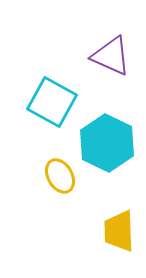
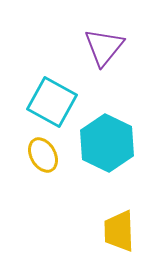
purple triangle: moved 7 px left, 9 px up; rotated 45 degrees clockwise
yellow ellipse: moved 17 px left, 21 px up
